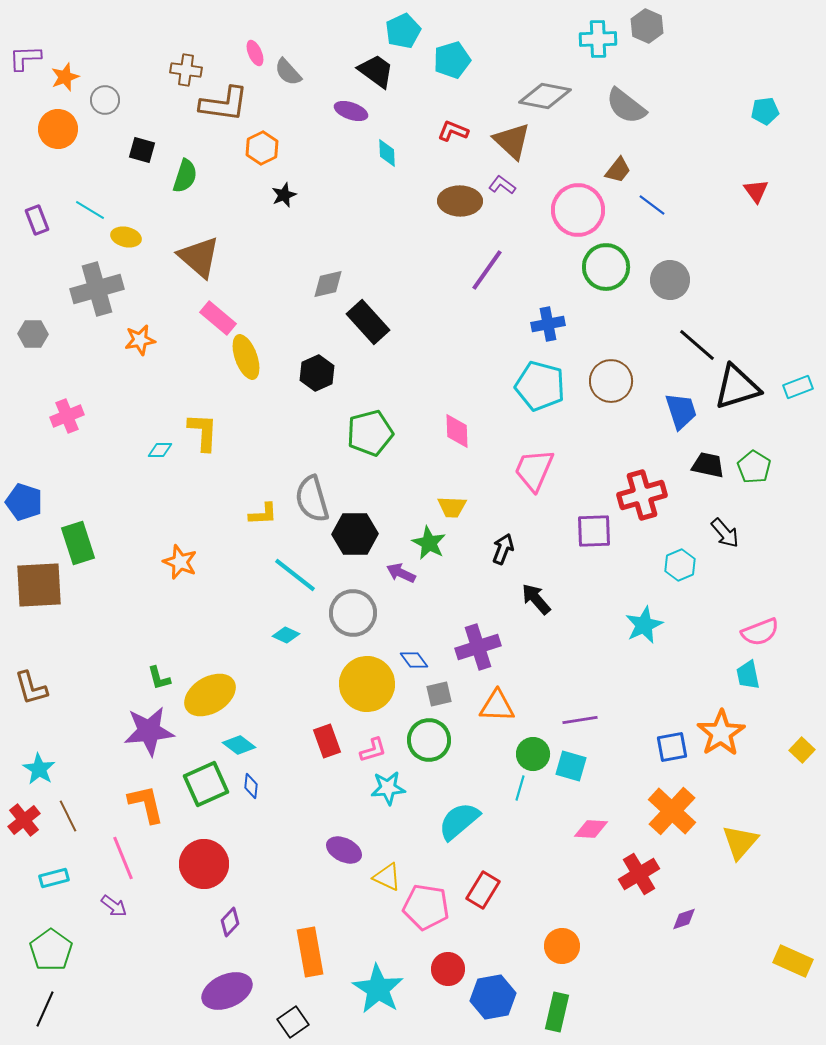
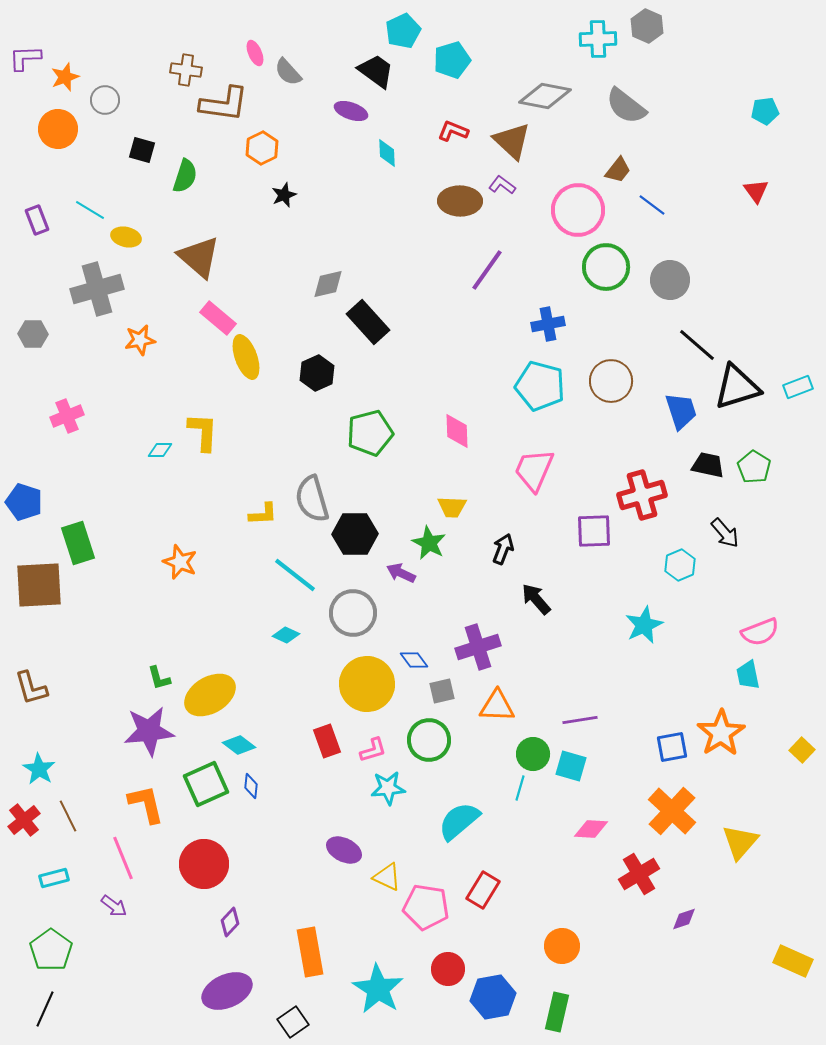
gray square at (439, 694): moved 3 px right, 3 px up
